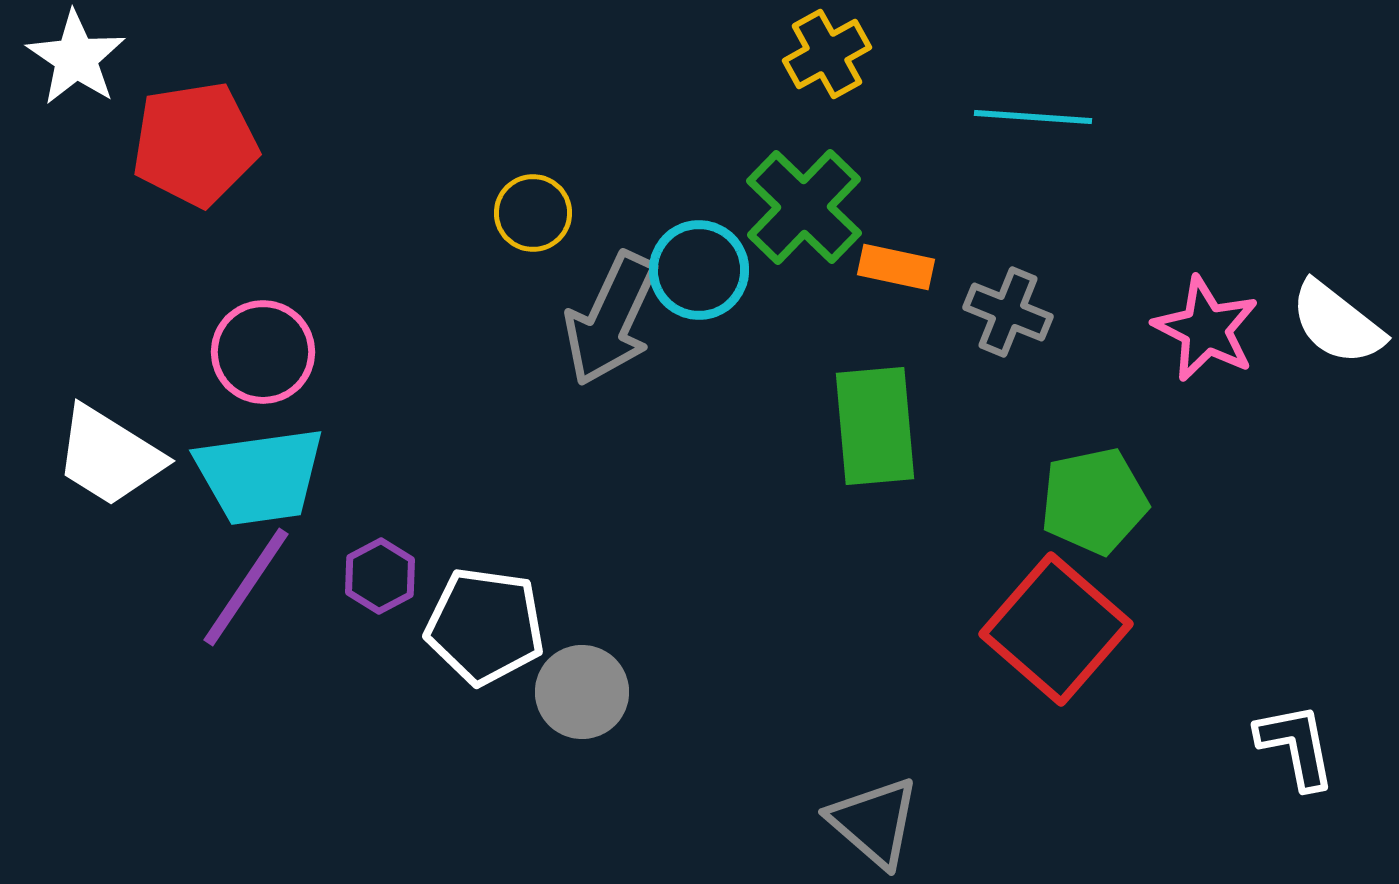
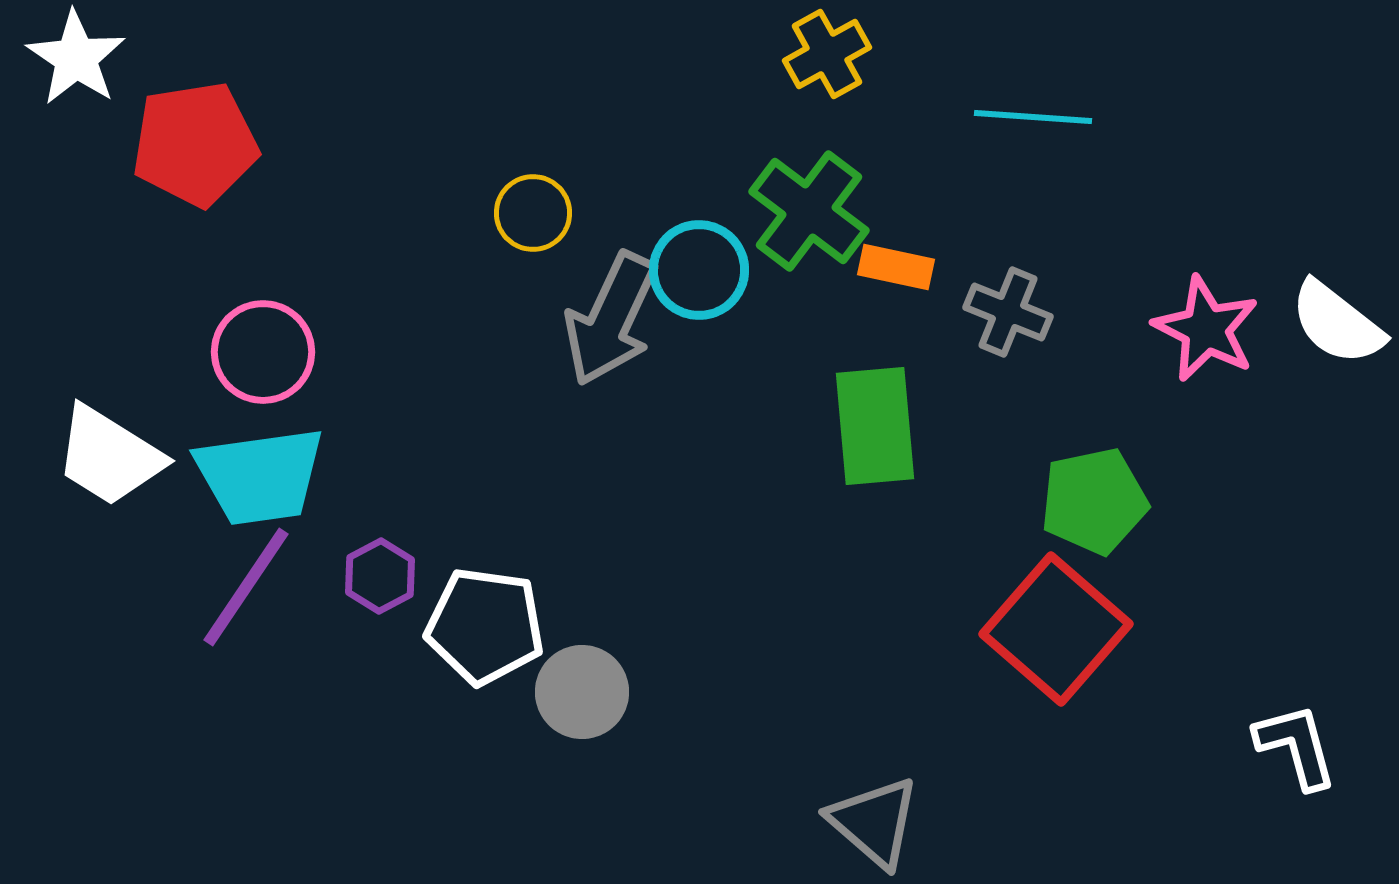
green cross: moved 5 px right, 4 px down; rotated 7 degrees counterclockwise
white L-shape: rotated 4 degrees counterclockwise
